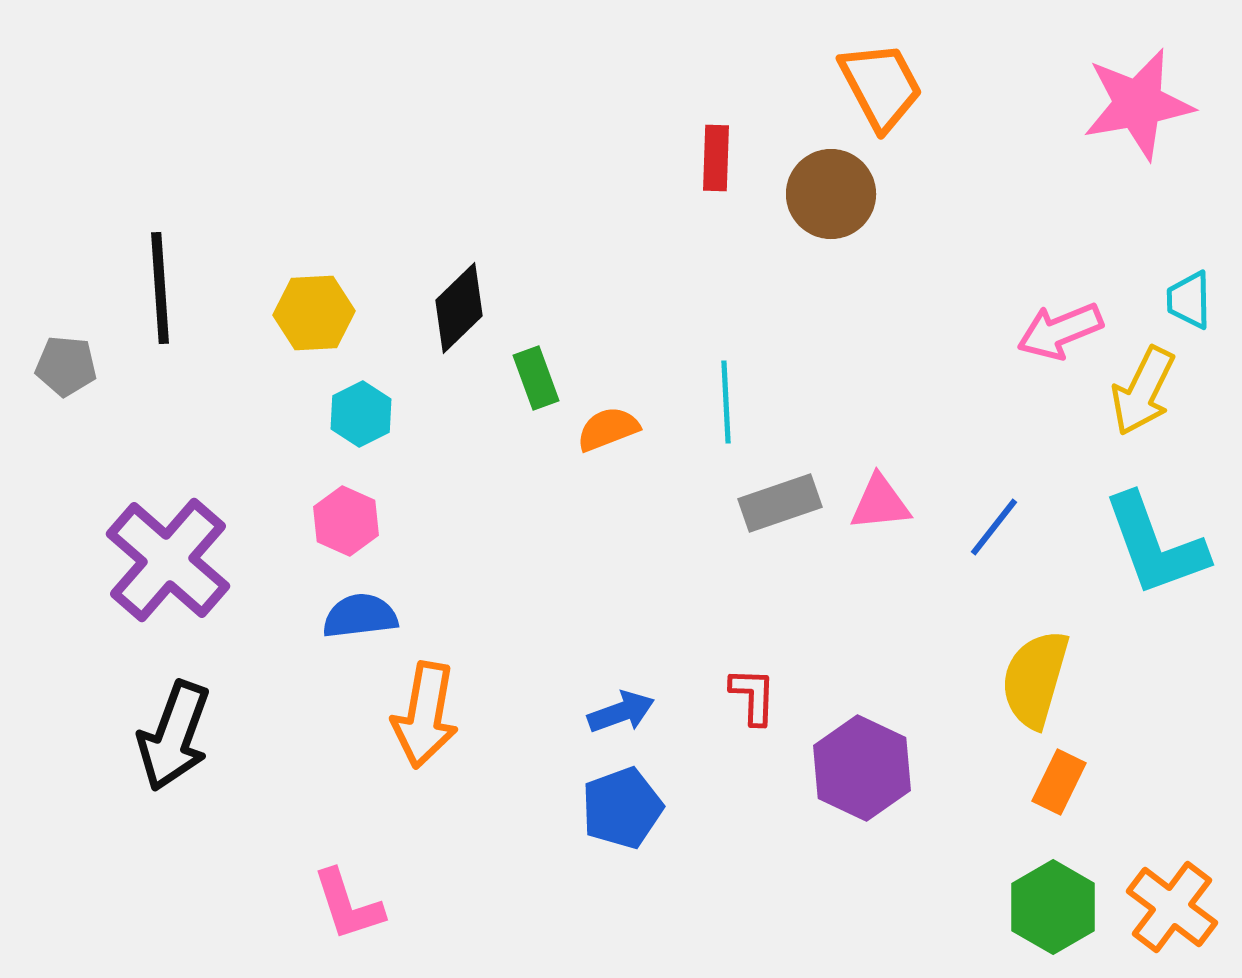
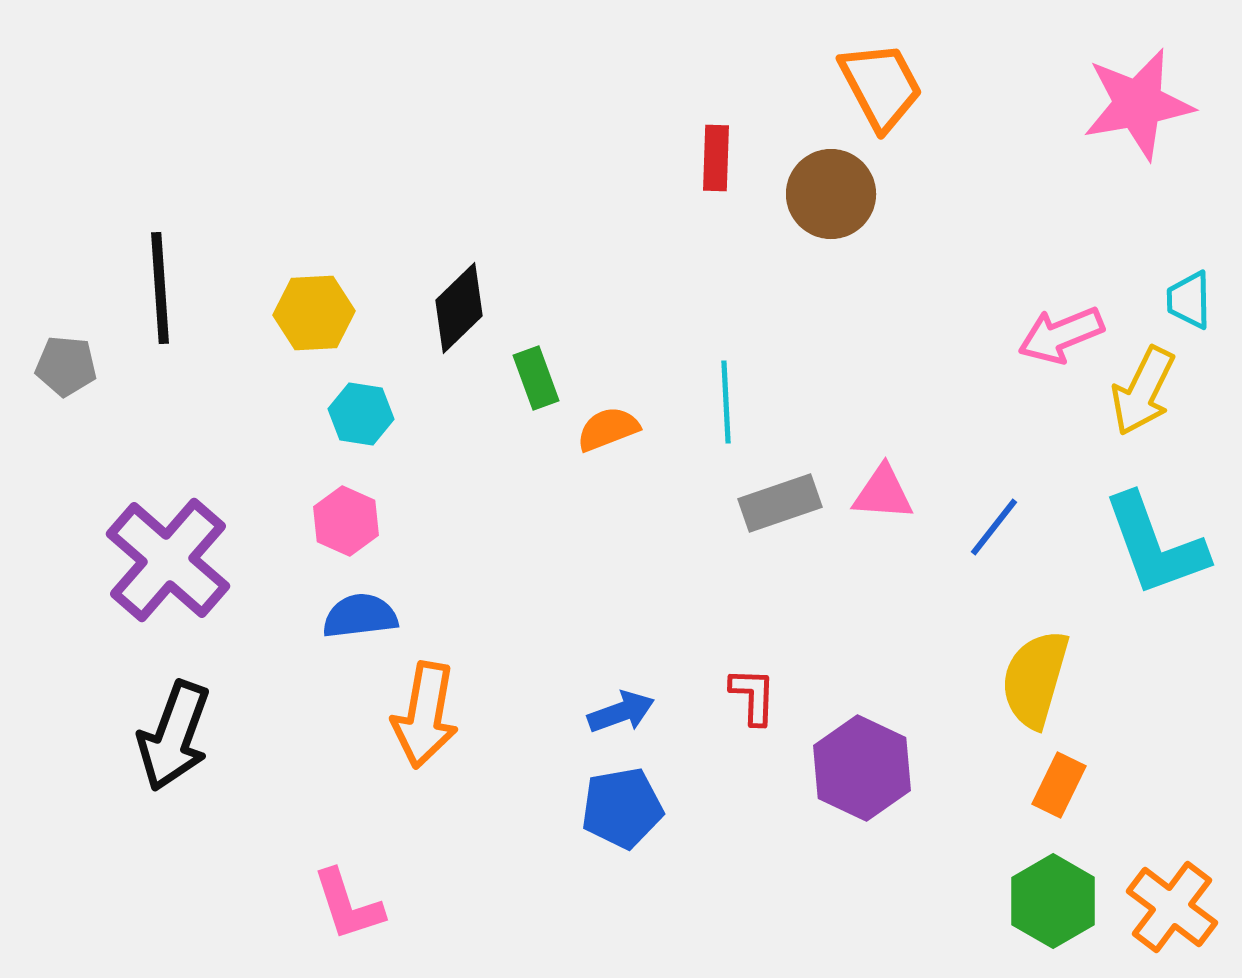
pink arrow: moved 1 px right, 4 px down
cyan hexagon: rotated 24 degrees counterclockwise
pink triangle: moved 3 px right, 10 px up; rotated 10 degrees clockwise
orange rectangle: moved 3 px down
blue pentagon: rotated 10 degrees clockwise
green hexagon: moved 6 px up
